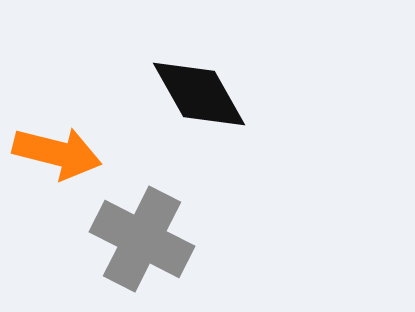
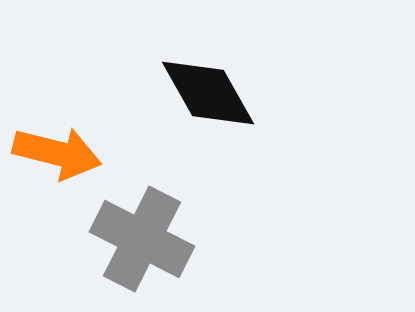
black diamond: moved 9 px right, 1 px up
